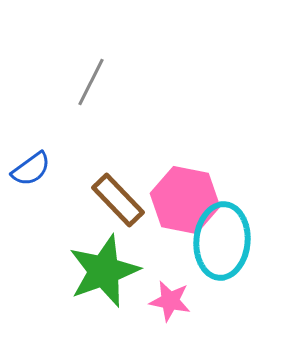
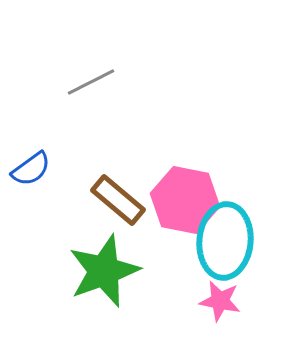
gray line: rotated 36 degrees clockwise
brown rectangle: rotated 6 degrees counterclockwise
cyan ellipse: moved 3 px right
pink star: moved 50 px right
